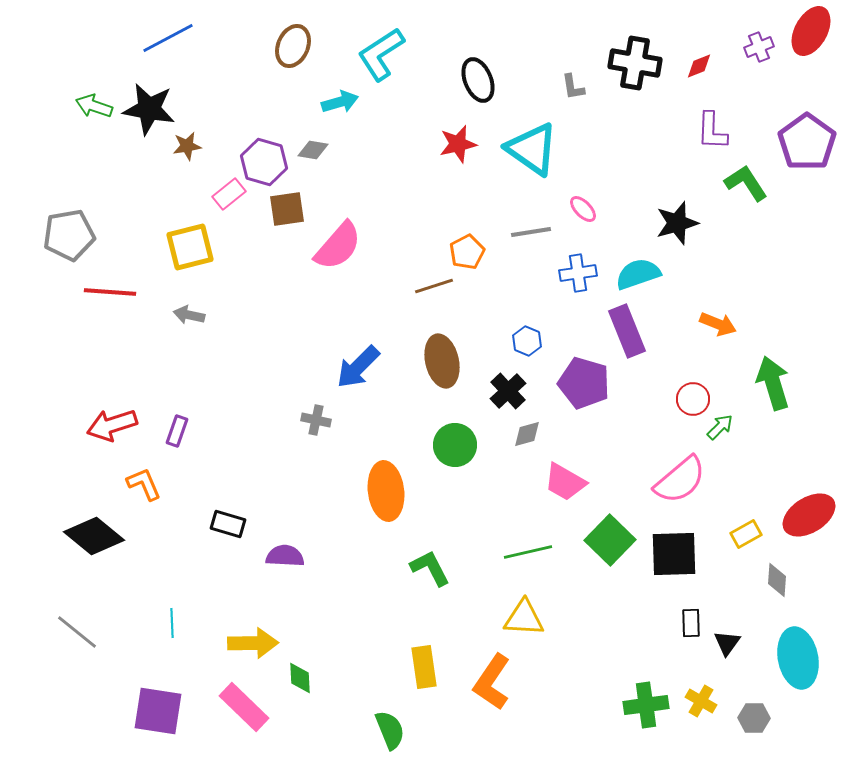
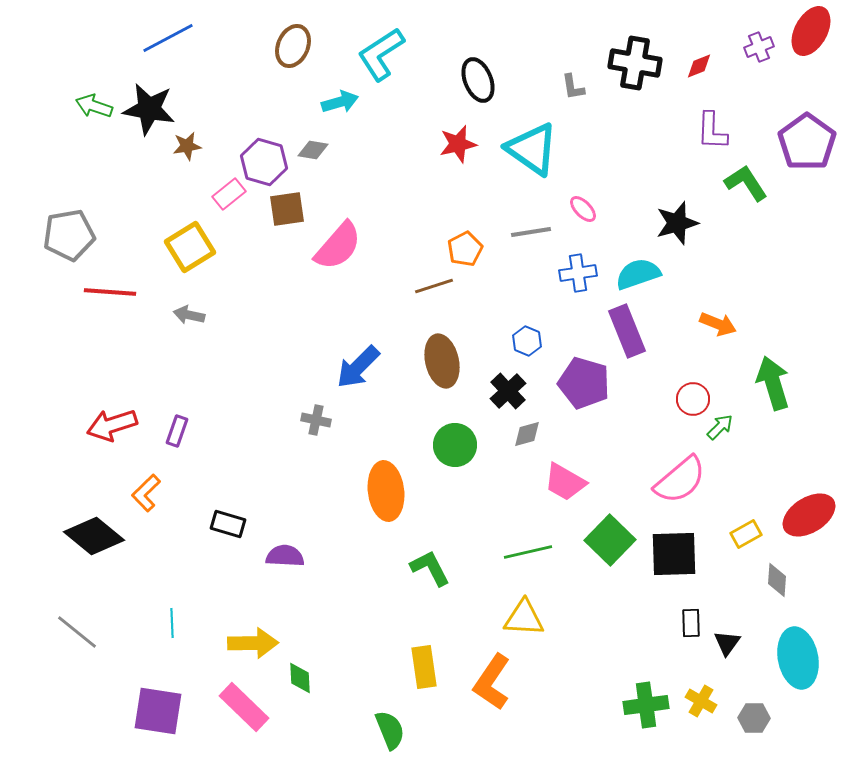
yellow square at (190, 247): rotated 18 degrees counterclockwise
orange pentagon at (467, 252): moved 2 px left, 3 px up
orange L-shape at (144, 484): moved 2 px right, 9 px down; rotated 111 degrees counterclockwise
